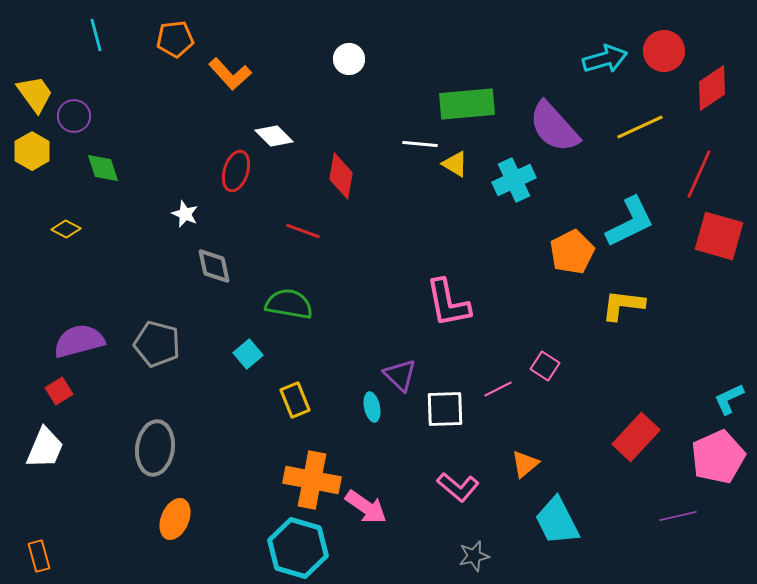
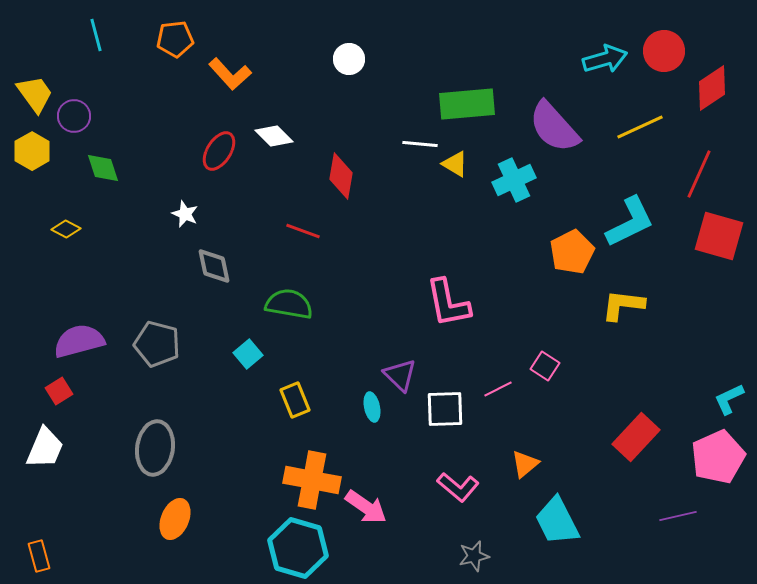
red ellipse at (236, 171): moved 17 px left, 20 px up; rotated 15 degrees clockwise
